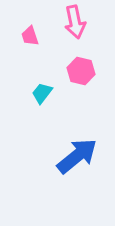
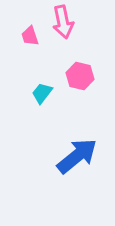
pink arrow: moved 12 px left
pink hexagon: moved 1 px left, 5 px down
